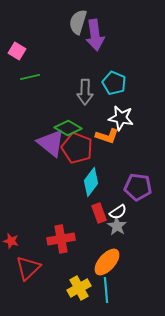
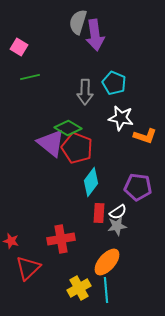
pink square: moved 2 px right, 4 px up
orange L-shape: moved 38 px right
red rectangle: rotated 24 degrees clockwise
gray star: rotated 30 degrees clockwise
